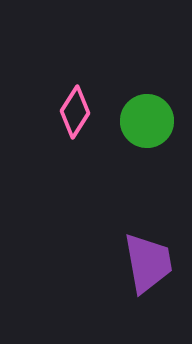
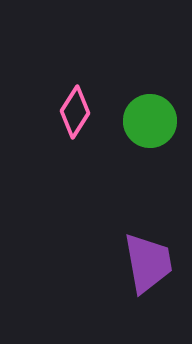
green circle: moved 3 px right
